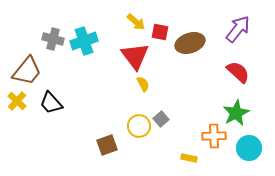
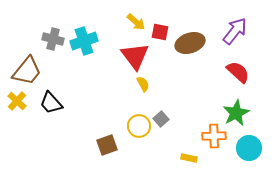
purple arrow: moved 3 px left, 2 px down
